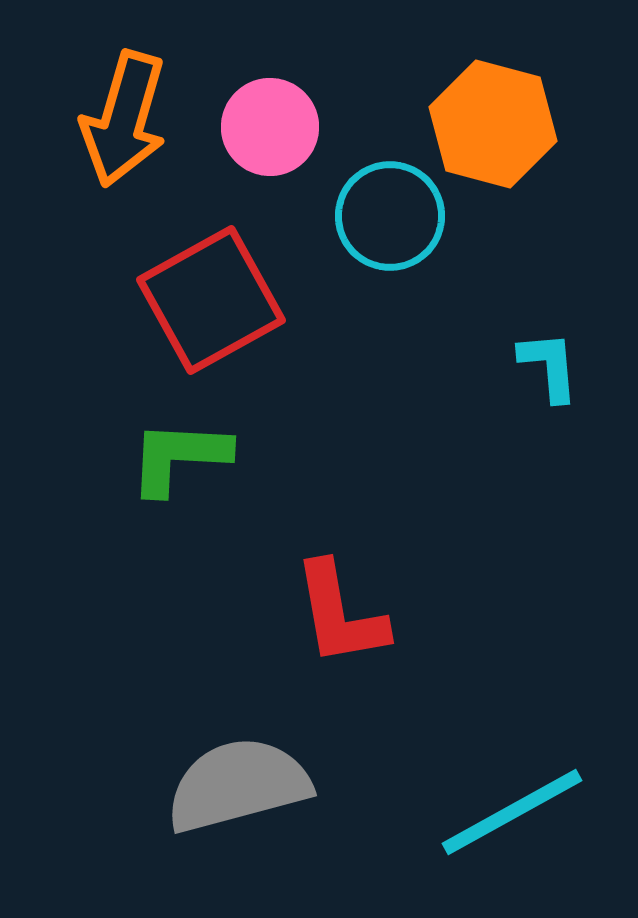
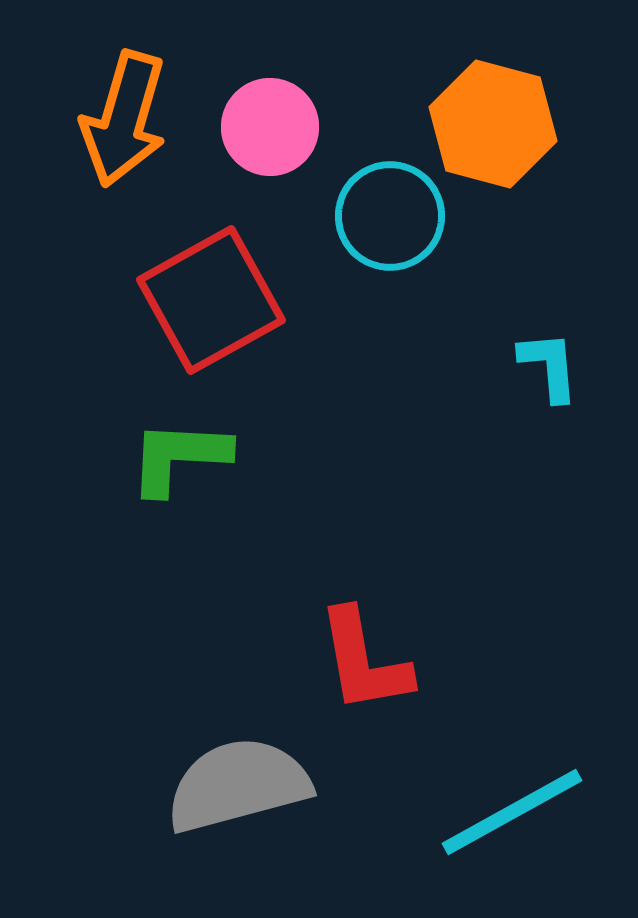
red L-shape: moved 24 px right, 47 px down
